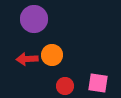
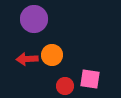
pink square: moved 8 px left, 4 px up
